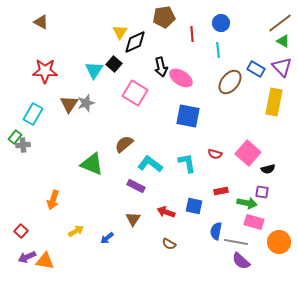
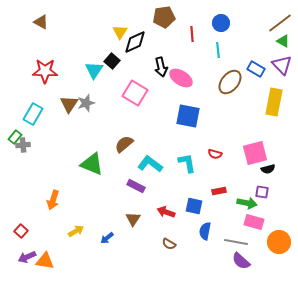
black square at (114, 64): moved 2 px left, 3 px up
purple triangle at (282, 67): moved 2 px up
pink square at (248, 153): moved 7 px right; rotated 35 degrees clockwise
red rectangle at (221, 191): moved 2 px left
blue semicircle at (216, 231): moved 11 px left
